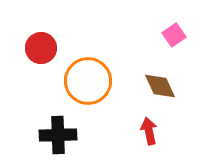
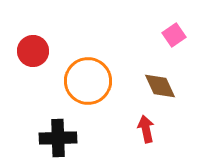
red circle: moved 8 px left, 3 px down
red arrow: moved 3 px left, 2 px up
black cross: moved 3 px down
